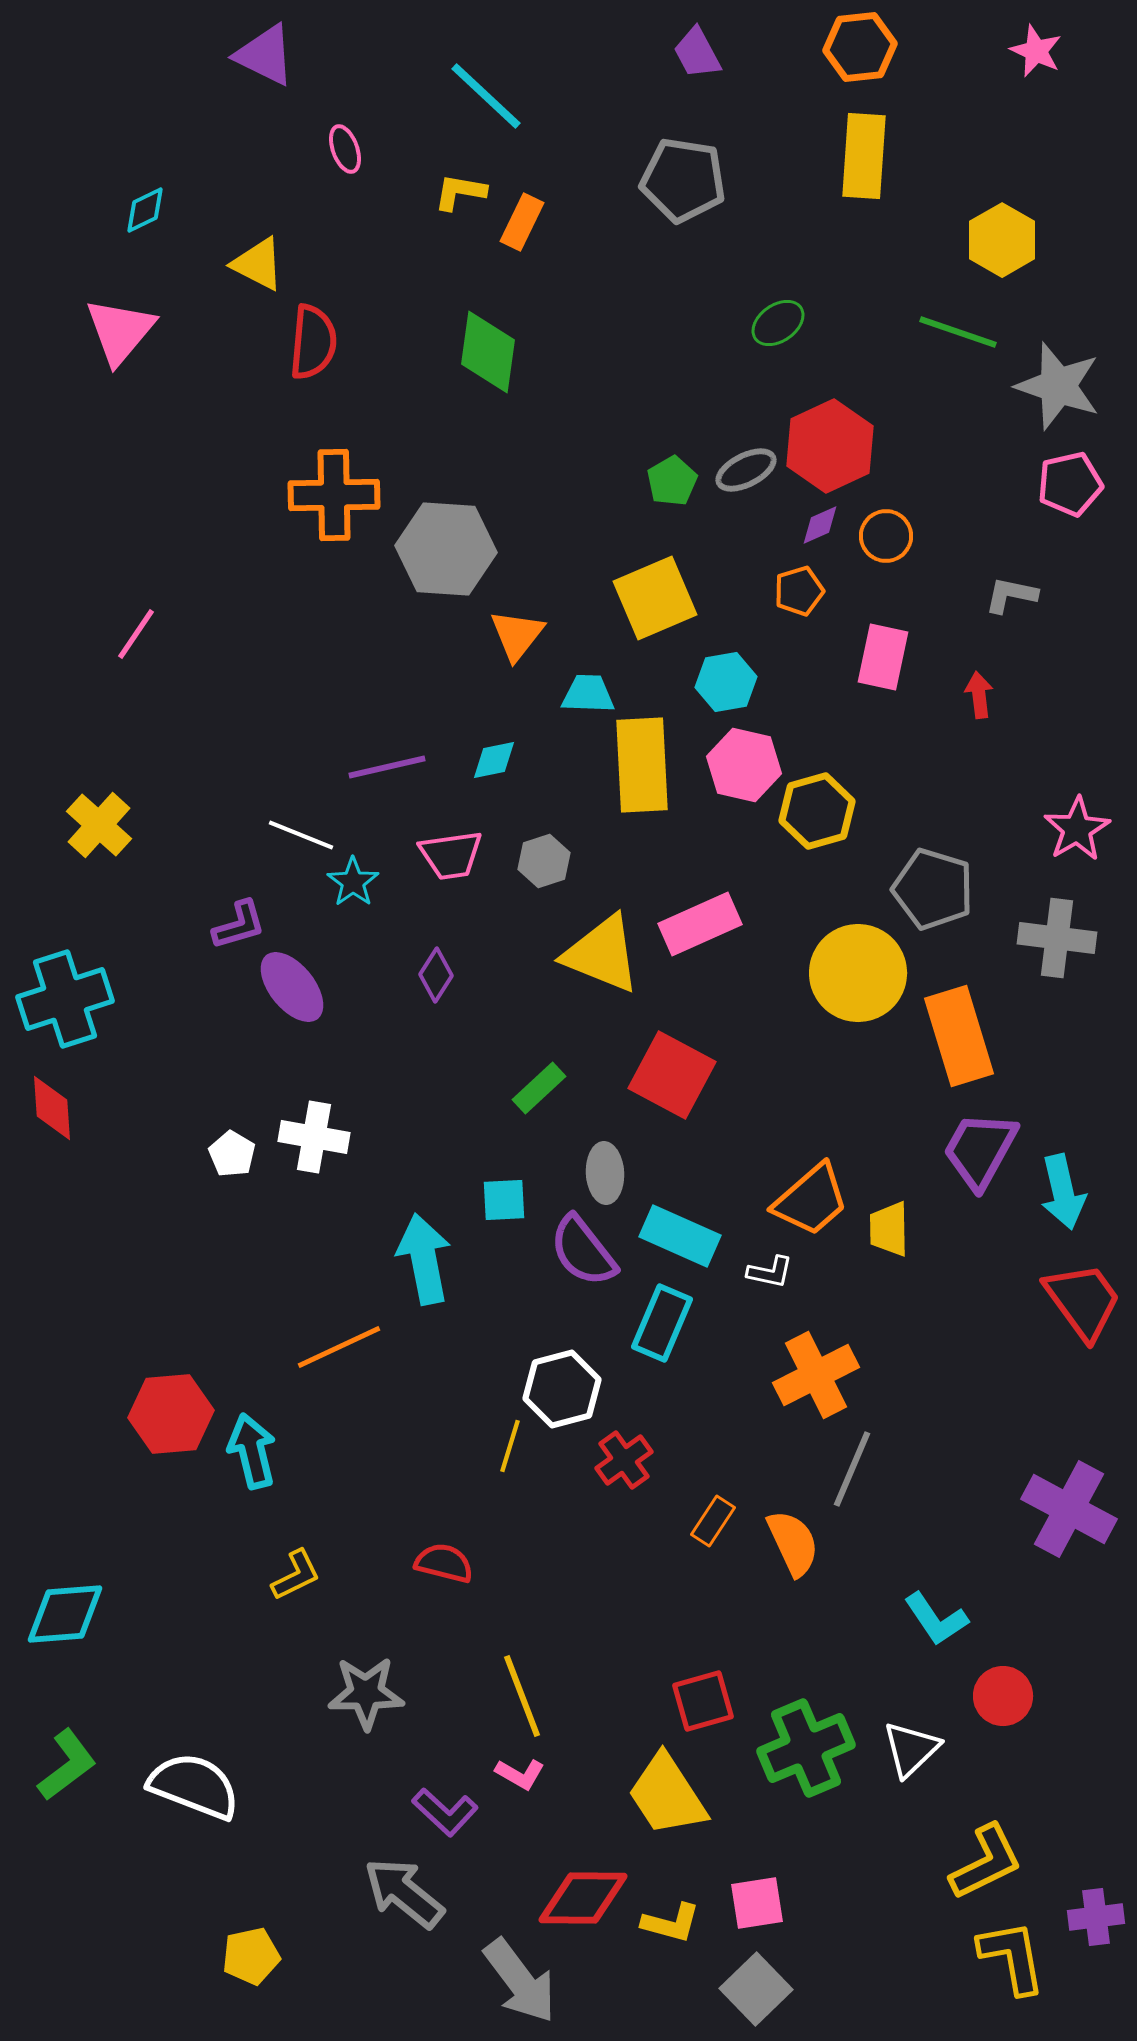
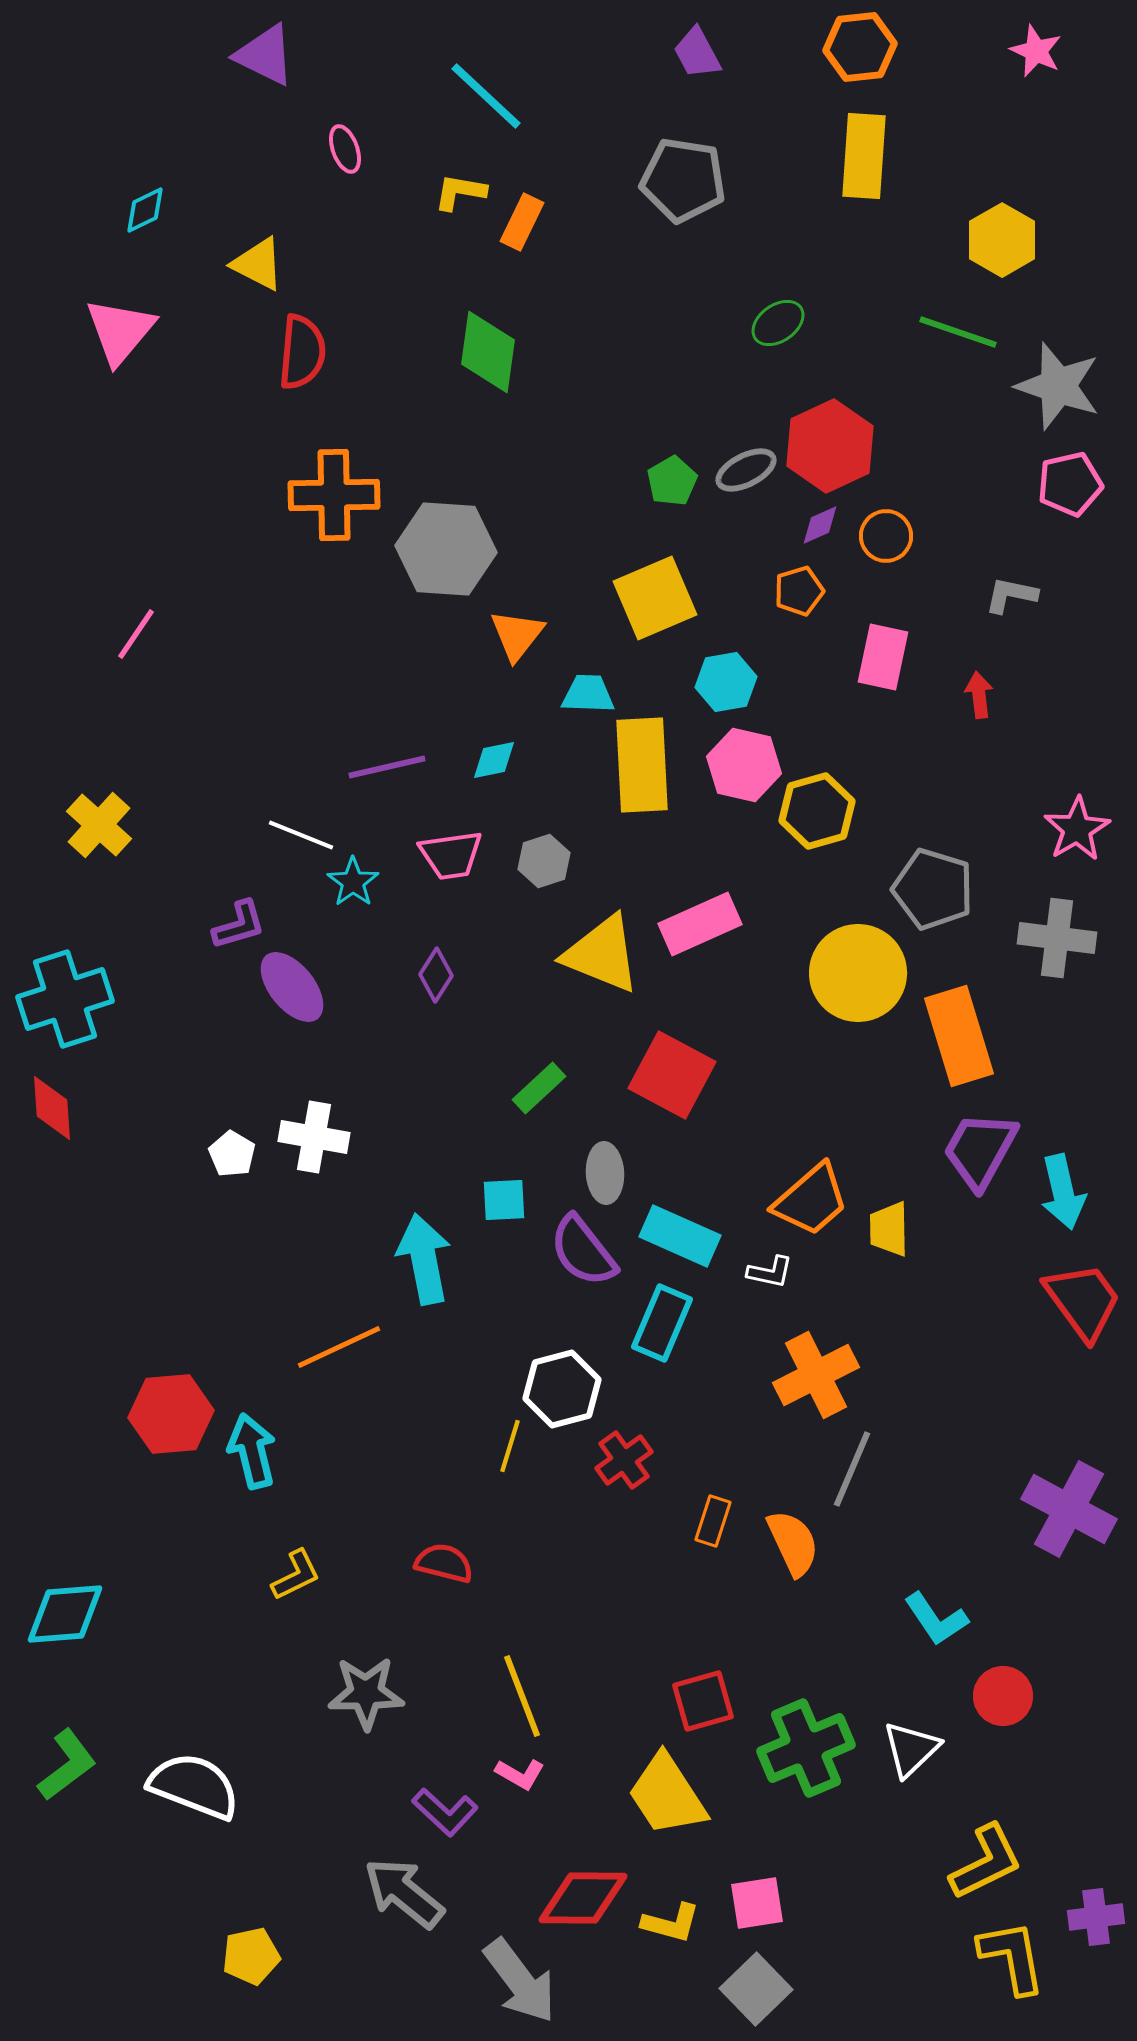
red semicircle at (313, 342): moved 11 px left, 10 px down
orange rectangle at (713, 1521): rotated 15 degrees counterclockwise
